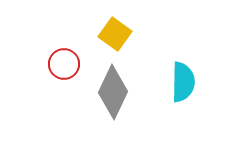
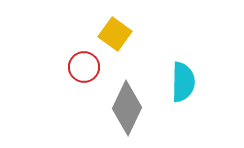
red circle: moved 20 px right, 3 px down
gray diamond: moved 14 px right, 16 px down
